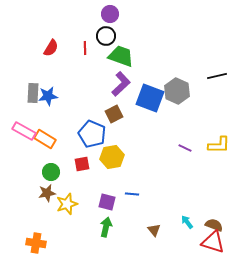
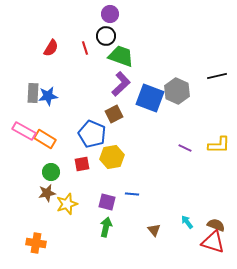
red line: rotated 16 degrees counterclockwise
brown semicircle: moved 2 px right
